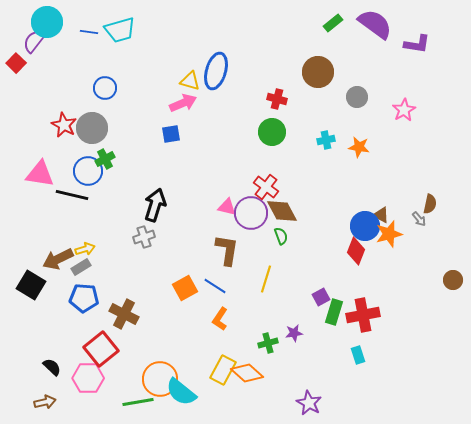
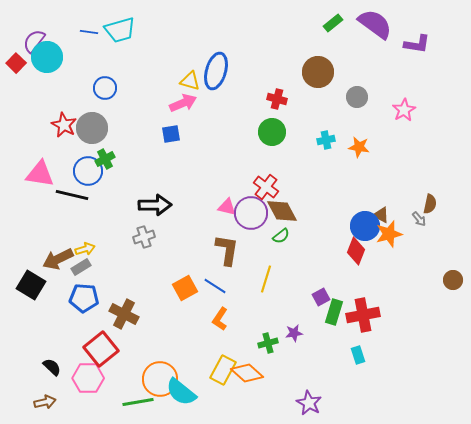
cyan circle at (47, 22): moved 35 px down
black arrow at (155, 205): rotated 72 degrees clockwise
green semicircle at (281, 236): rotated 72 degrees clockwise
